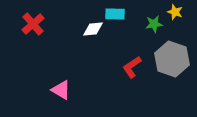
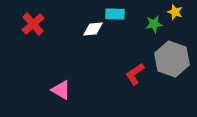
red L-shape: moved 3 px right, 7 px down
